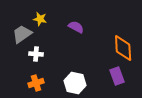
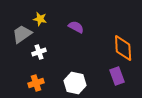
white cross: moved 3 px right, 2 px up; rotated 24 degrees counterclockwise
